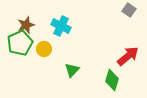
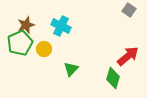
green triangle: moved 1 px left, 1 px up
green diamond: moved 1 px right, 2 px up
